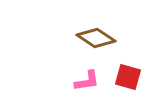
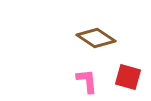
pink L-shape: rotated 88 degrees counterclockwise
